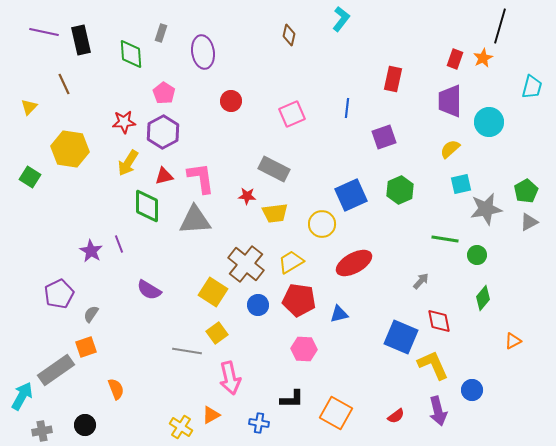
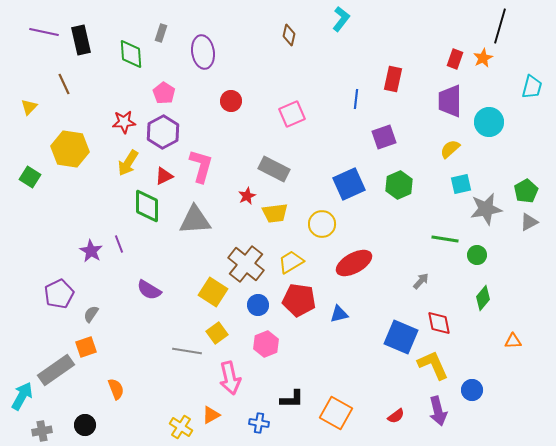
blue line at (347, 108): moved 9 px right, 9 px up
red triangle at (164, 176): rotated 12 degrees counterclockwise
pink L-shape at (201, 178): moved 12 px up; rotated 24 degrees clockwise
green hexagon at (400, 190): moved 1 px left, 5 px up
blue square at (351, 195): moved 2 px left, 11 px up
red star at (247, 196): rotated 30 degrees counterclockwise
red diamond at (439, 321): moved 2 px down
orange triangle at (513, 341): rotated 24 degrees clockwise
pink hexagon at (304, 349): moved 38 px left, 5 px up; rotated 25 degrees counterclockwise
